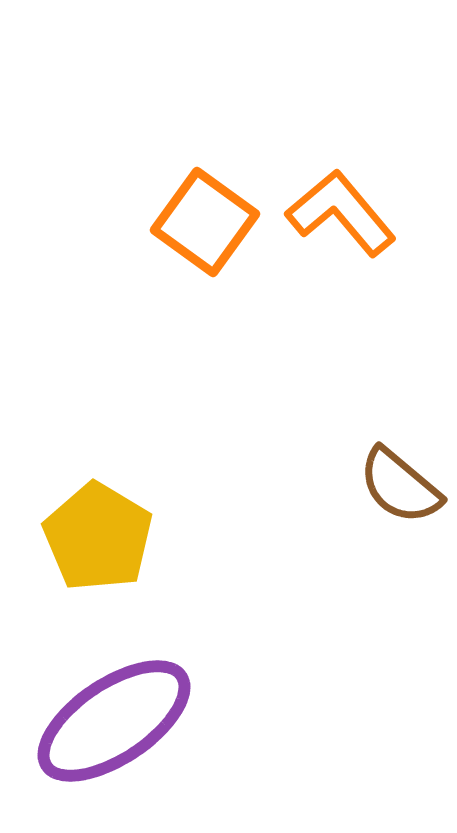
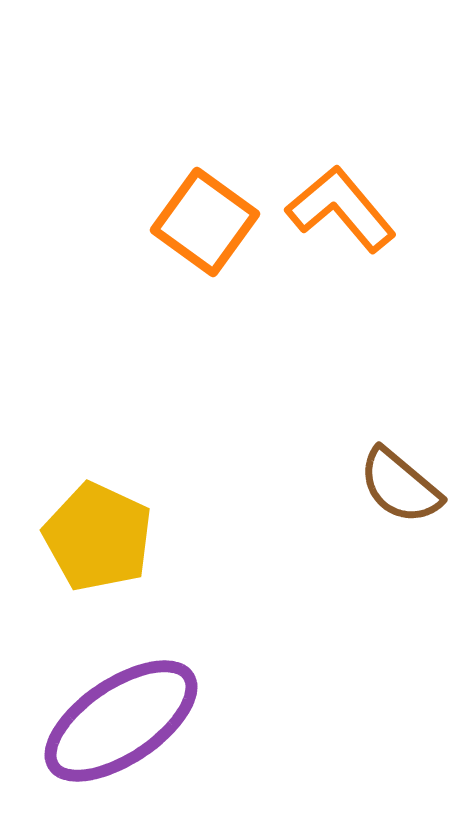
orange L-shape: moved 4 px up
yellow pentagon: rotated 6 degrees counterclockwise
purple ellipse: moved 7 px right
